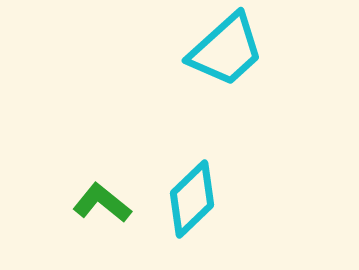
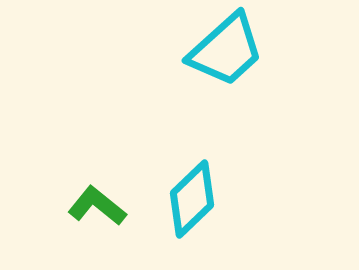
green L-shape: moved 5 px left, 3 px down
